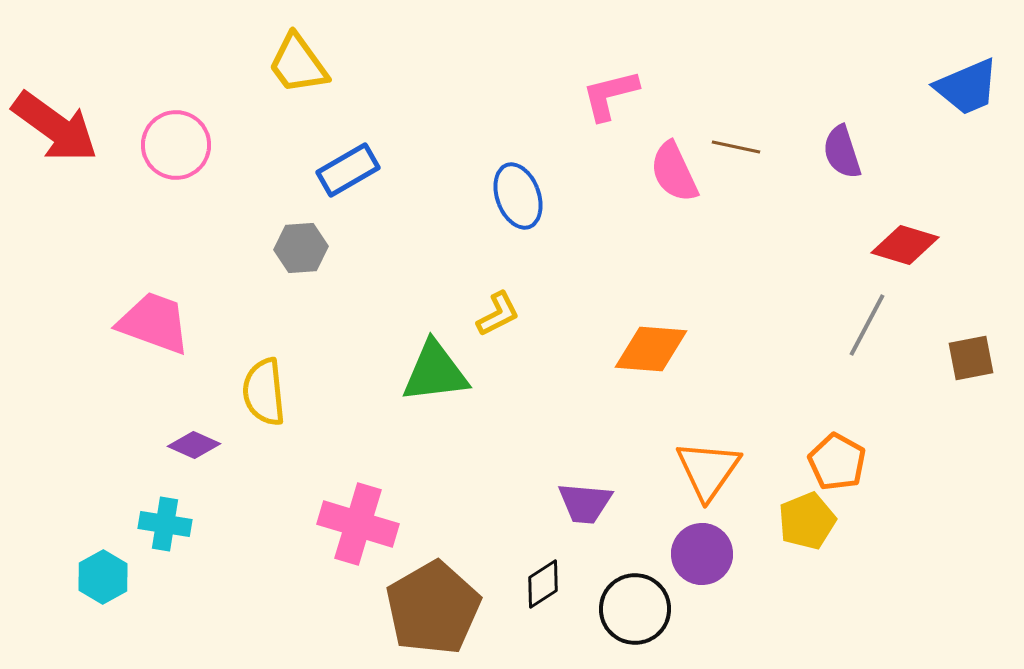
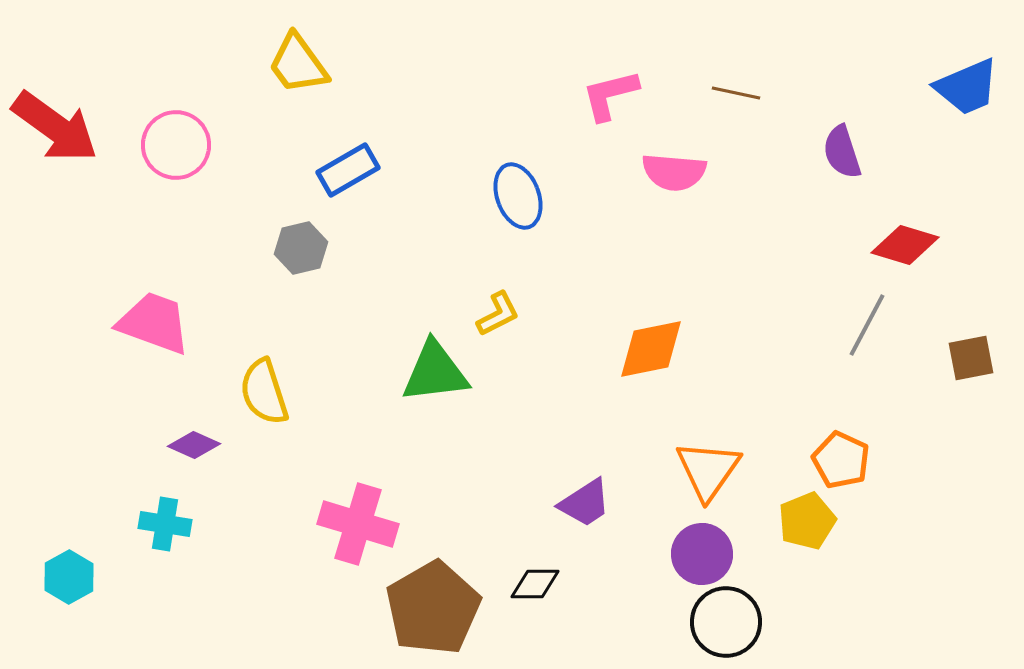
brown line: moved 54 px up
pink semicircle: rotated 60 degrees counterclockwise
gray hexagon: rotated 9 degrees counterclockwise
orange diamond: rotated 16 degrees counterclockwise
yellow semicircle: rotated 12 degrees counterclockwise
orange pentagon: moved 4 px right, 2 px up; rotated 4 degrees counterclockwise
purple trapezoid: rotated 38 degrees counterclockwise
cyan hexagon: moved 34 px left
black diamond: moved 8 px left; rotated 33 degrees clockwise
black circle: moved 91 px right, 13 px down
